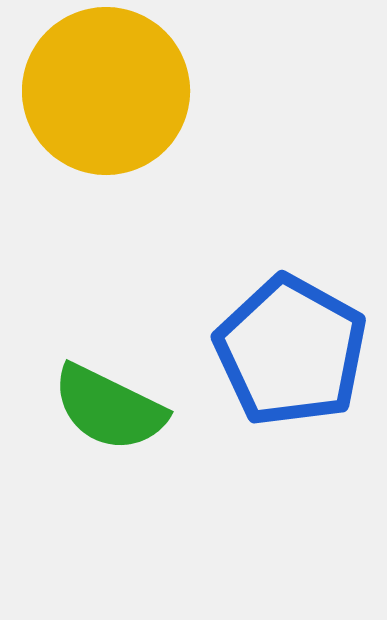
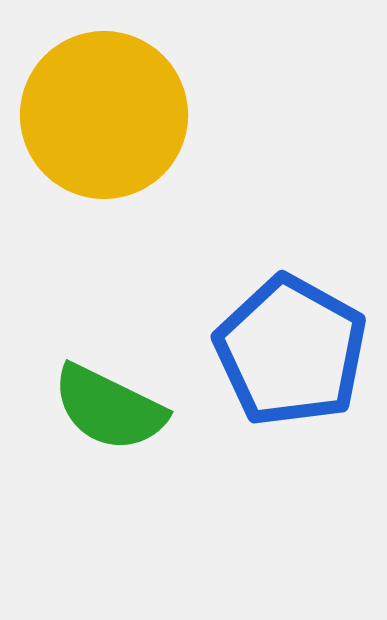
yellow circle: moved 2 px left, 24 px down
